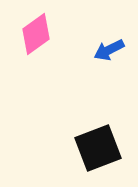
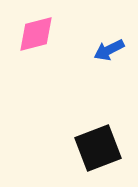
pink diamond: rotated 21 degrees clockwise
